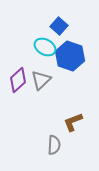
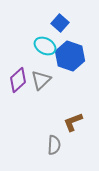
blue square: moved 1 px right, 3 px up
cyan ellipse: moved 1 px up
